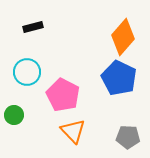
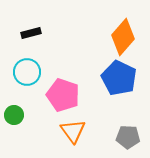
black rectangle: moved 2 px left, 6 px down
pink pentagon: rotated 8 degrees counterclockwise
orange triangle: rotated 8 degrees clockwise
